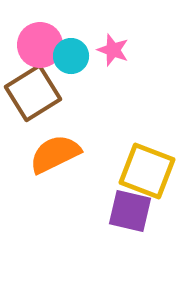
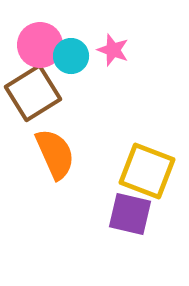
orange semicircle: rotated 92 degrees clockwise
purple square: moved 3 px down
